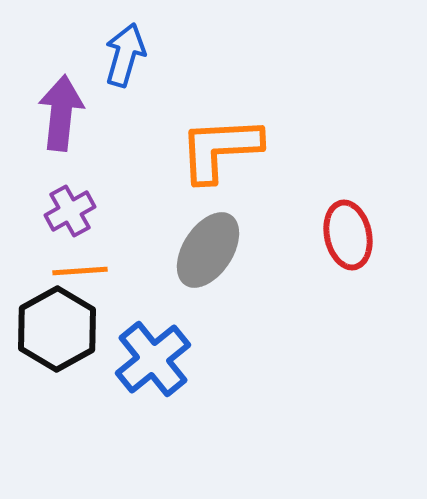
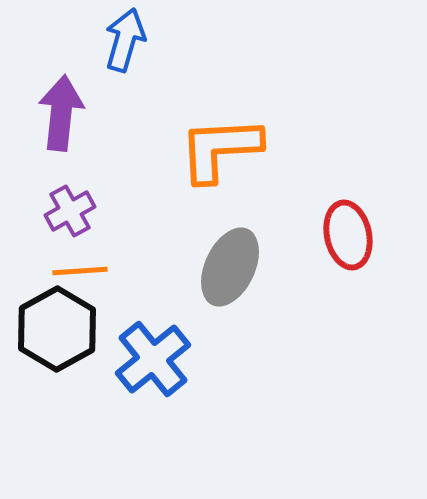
blue arrow: moved 15 px up
gray ellipse: moved 22 px right, 17 px down; rotated 8 degrees counterclockwise
